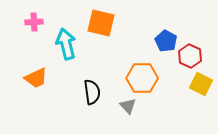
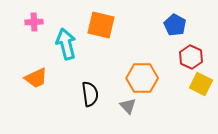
orange square: moved 2 px down
blue pentagon: moved 9 px right, 16 px up
red hexagon: moved 1 px right, 1 px down
black semicircle: moved 2 px left, 2 px down
